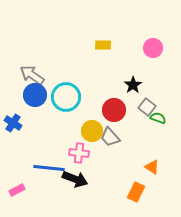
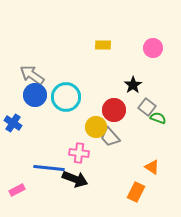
yellow circle: moved 4 px right, 4 px up
